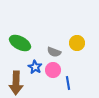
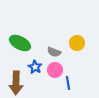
pink circle: moved 2 px right
